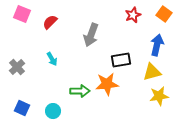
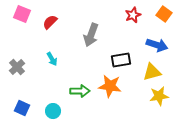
blue arrow: rotated 95 degrees clockwise
orange star: moved 3 px right, 2 px down; rotated 15 degrees clockwise
